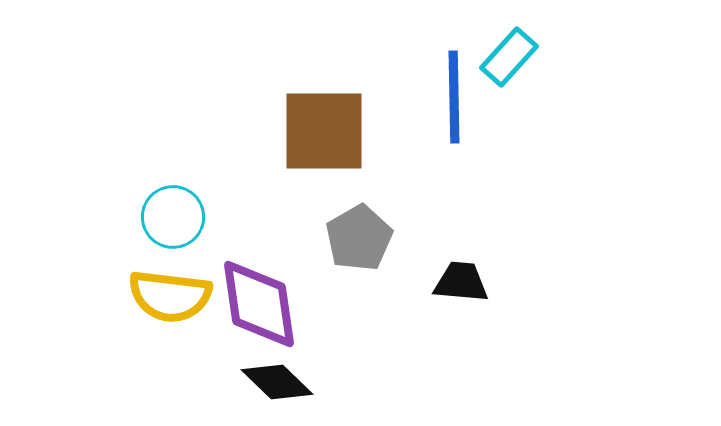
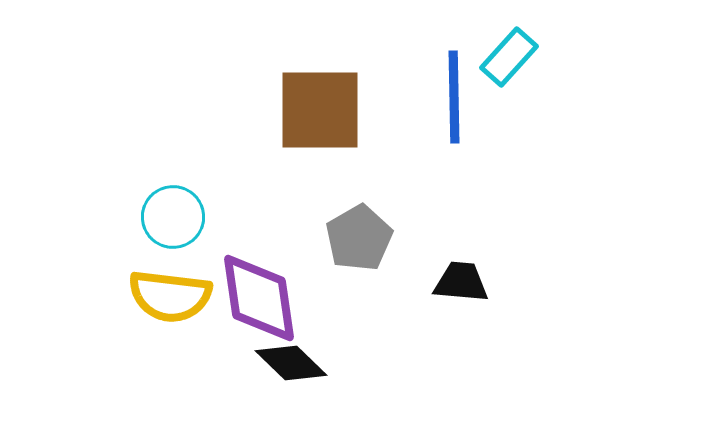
brown square: moved 4 px left, 21 px up
purple diamond: moved 6 px up
black diamond: moved 14 px right, 19 px up
